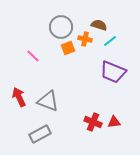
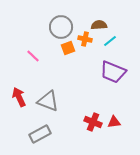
brown semicircle: rotated 21 degrees counterclockwise
